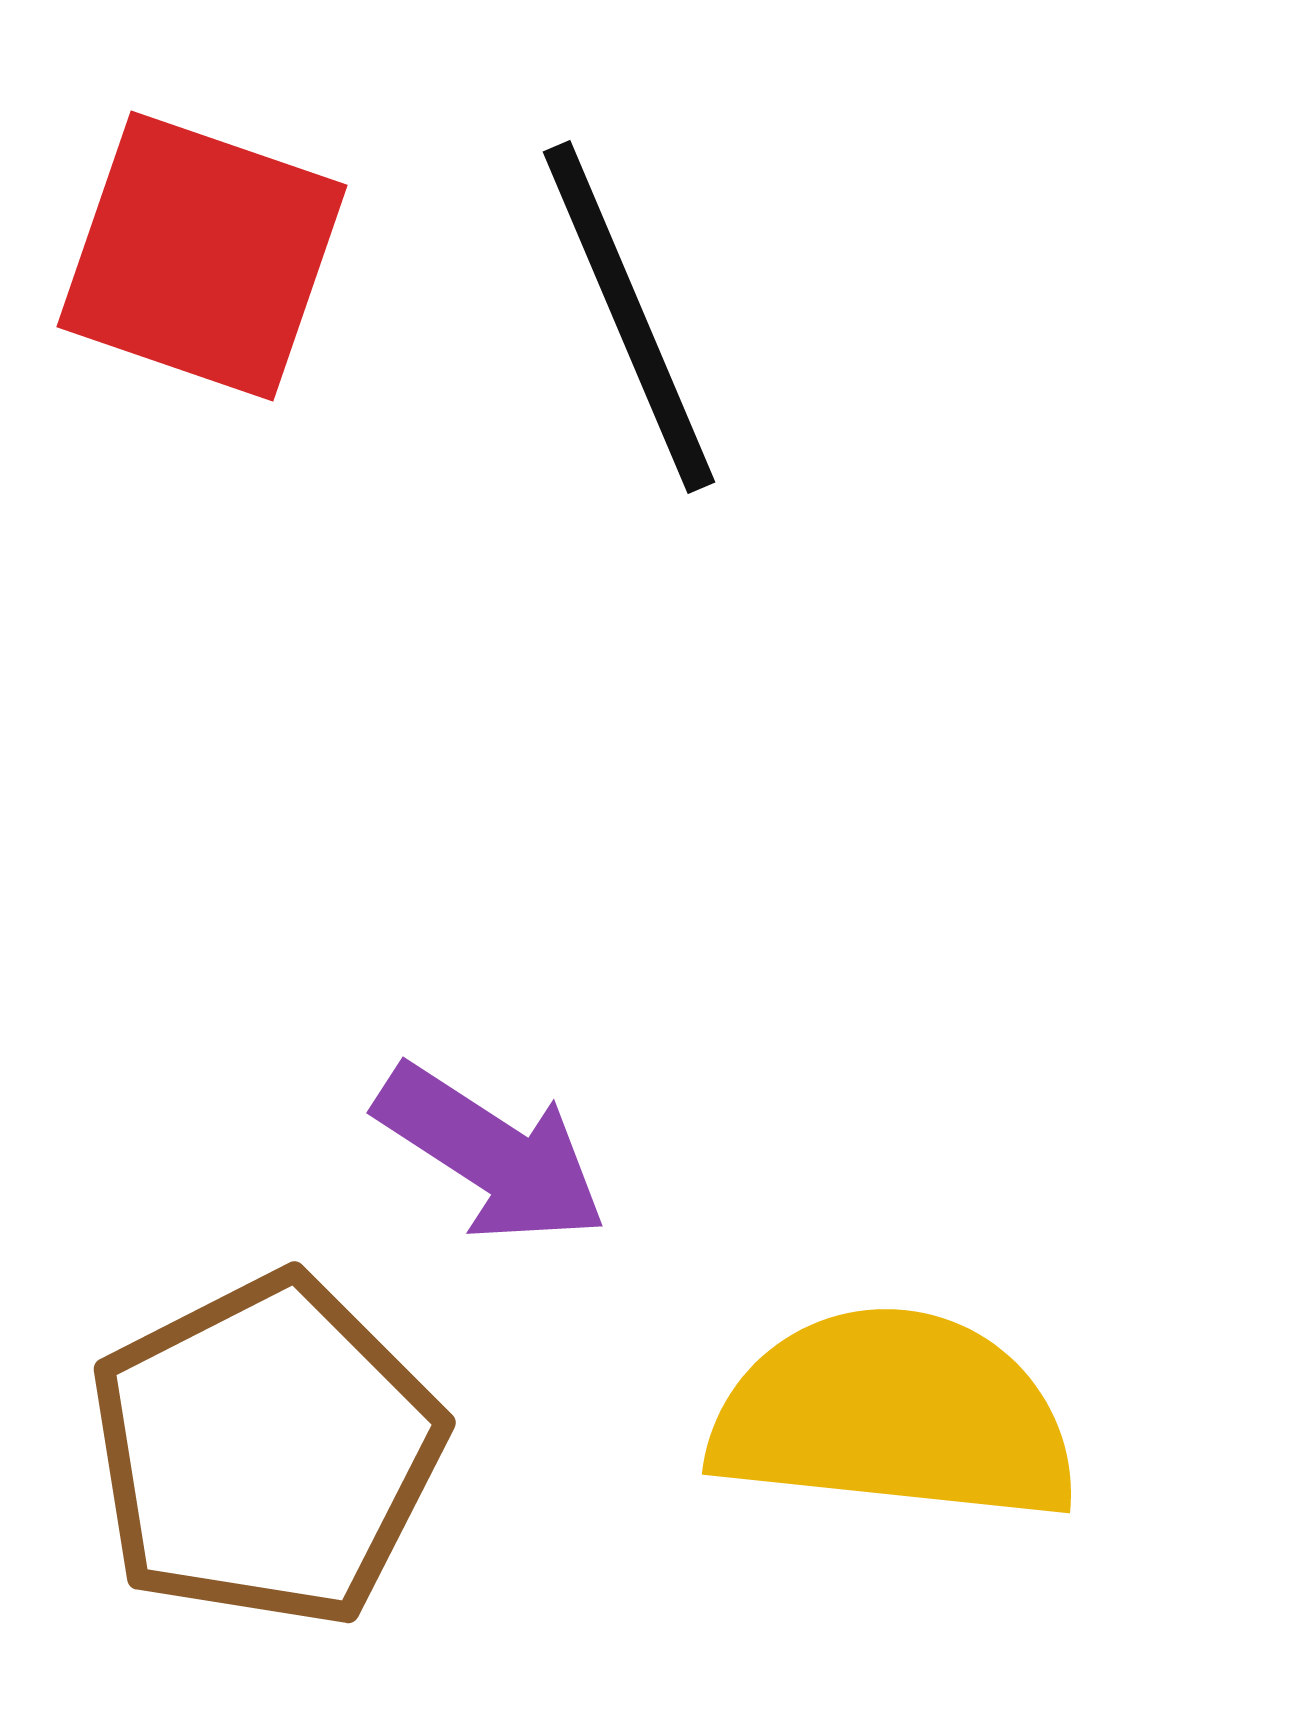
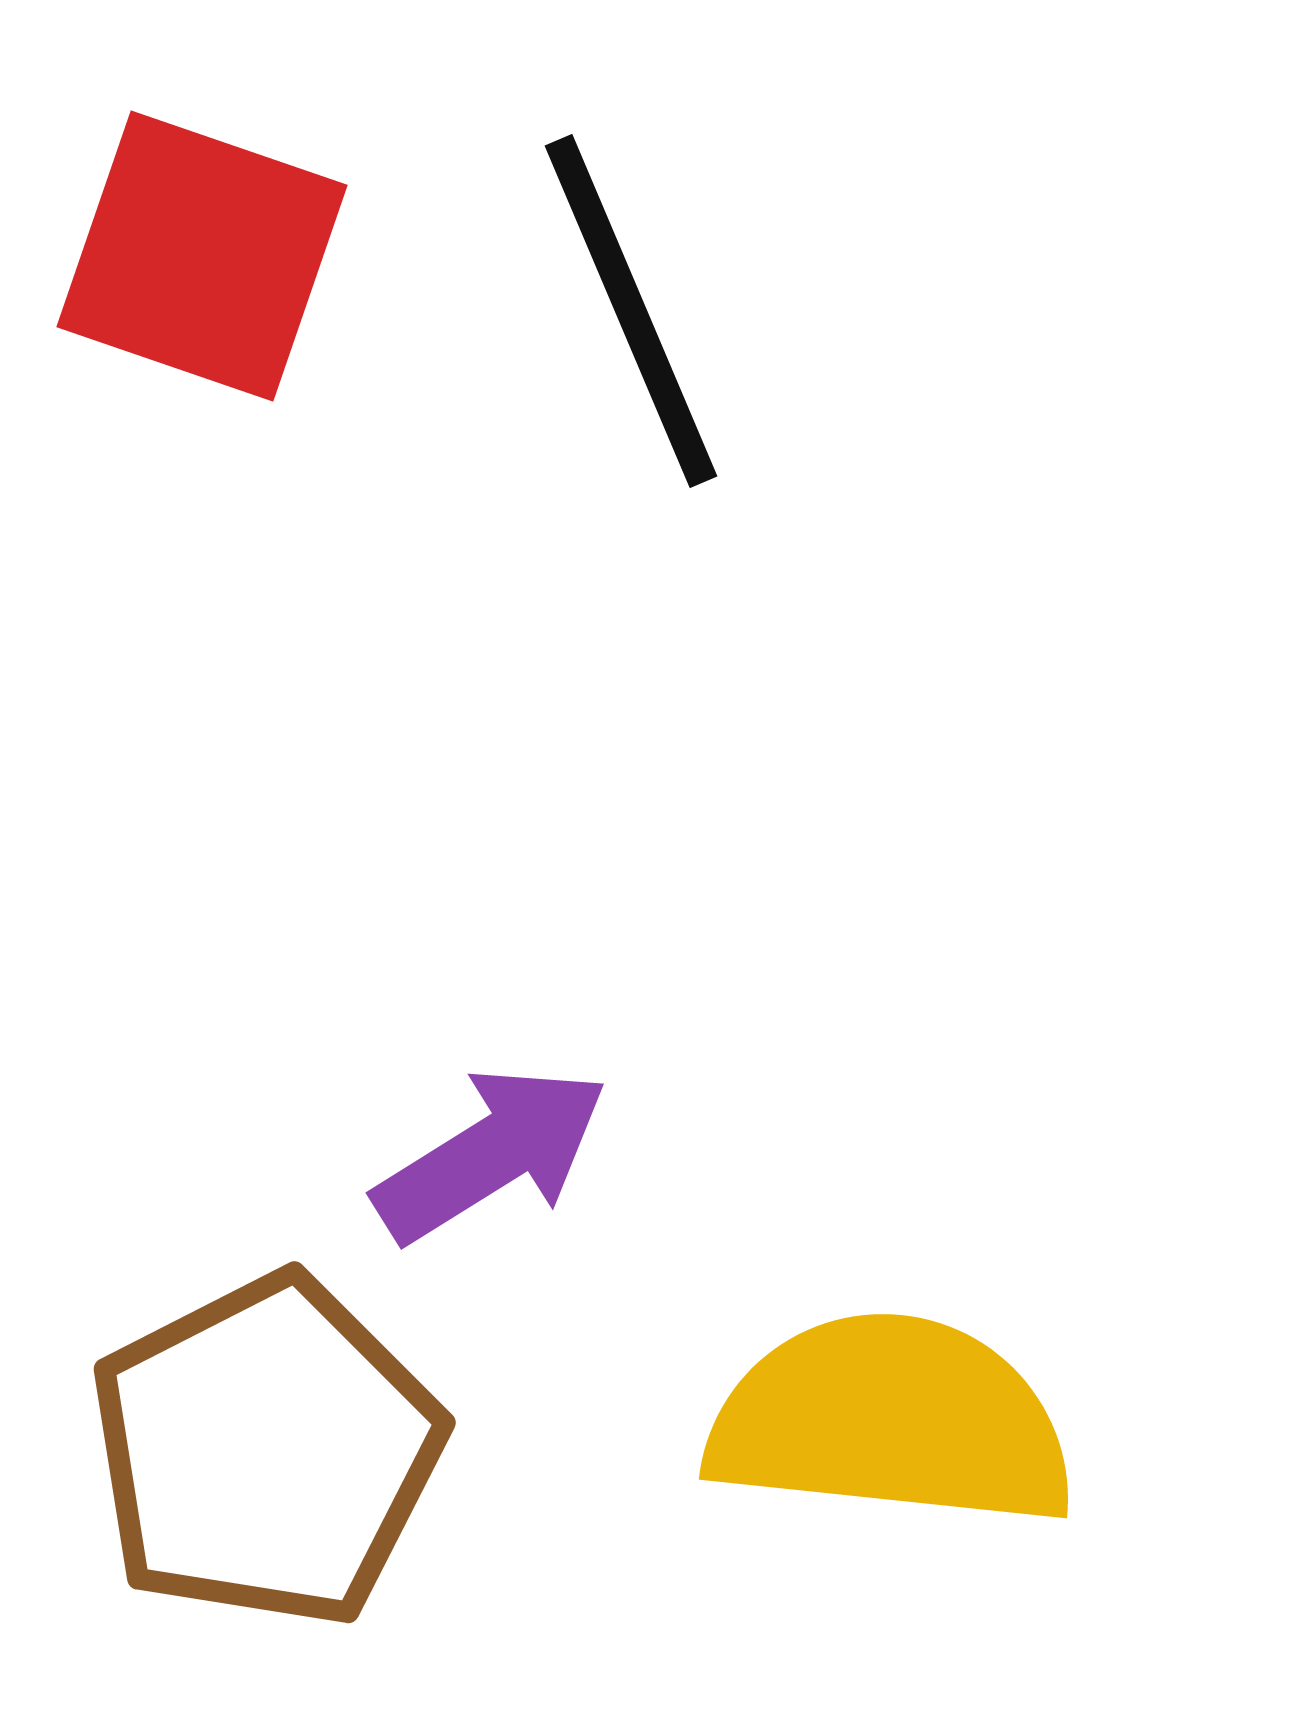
black line: moved 2 px right, 6 px up
purple arrow: rotated 65 degrees counterclockwise
yellow semicircle: moved 3 px left, 5 px down
